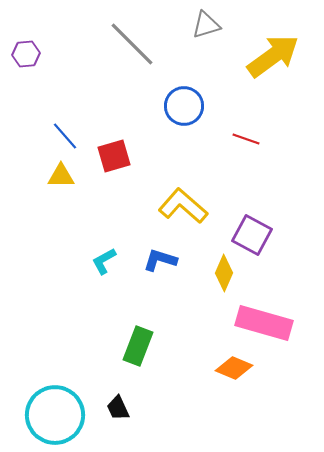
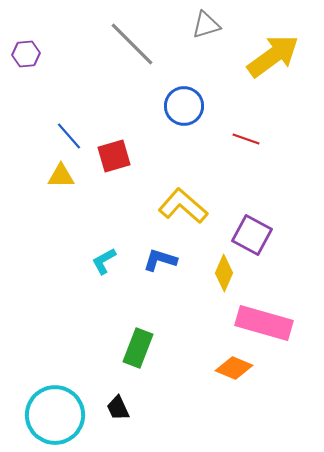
blue line: moved 4 px right
green rectangle: moved 2 px down
